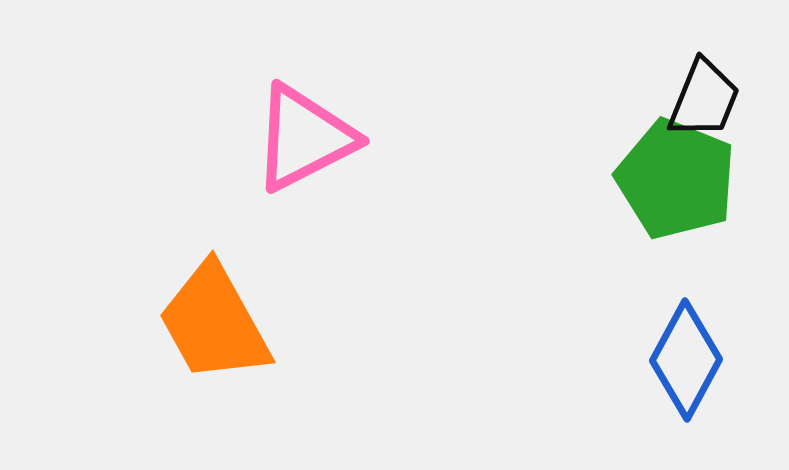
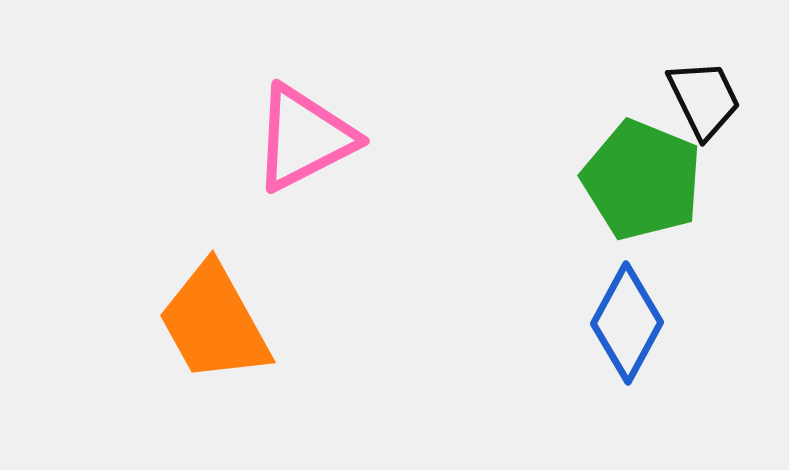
black trapezoid: rotated 48 degrees counterclockwise
green pentagon: moved 34 px left, 1 px down
blue diamond: moved 59 px left, 37 px up
